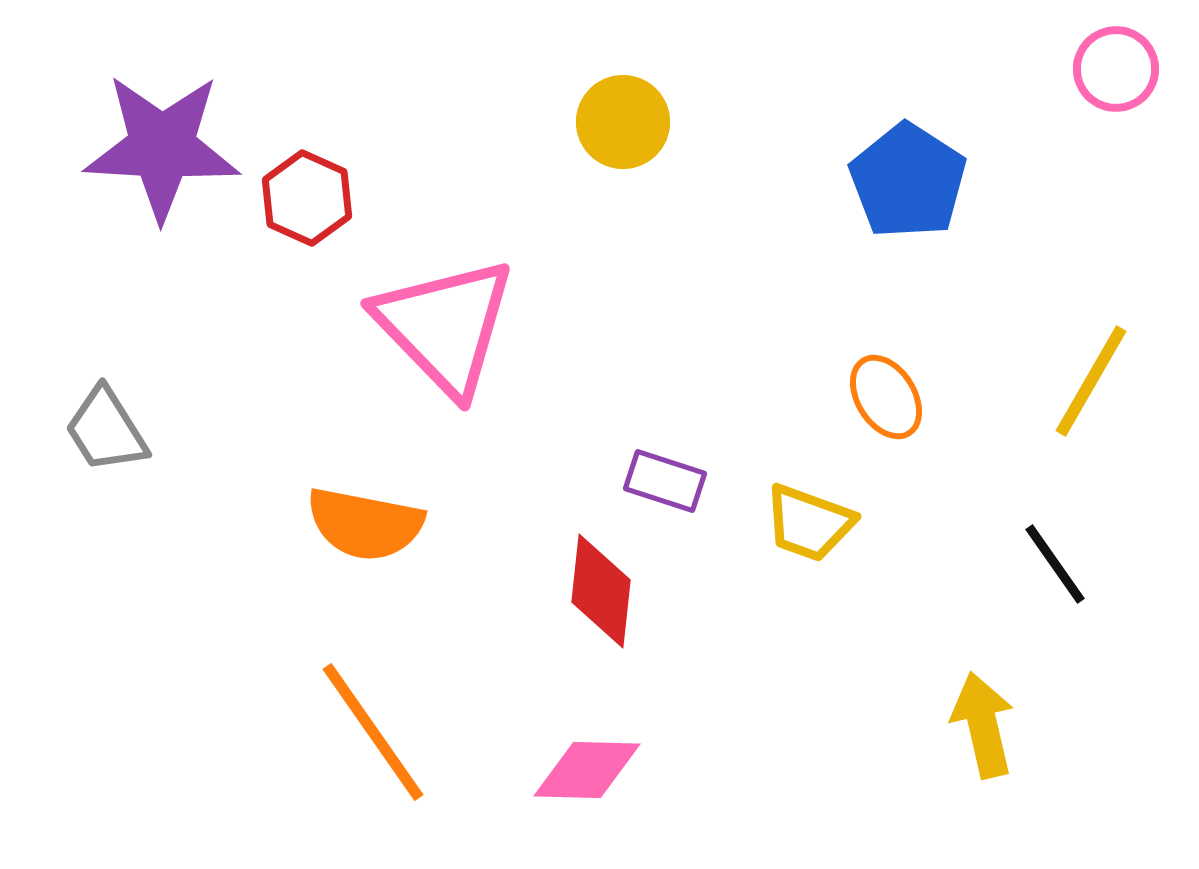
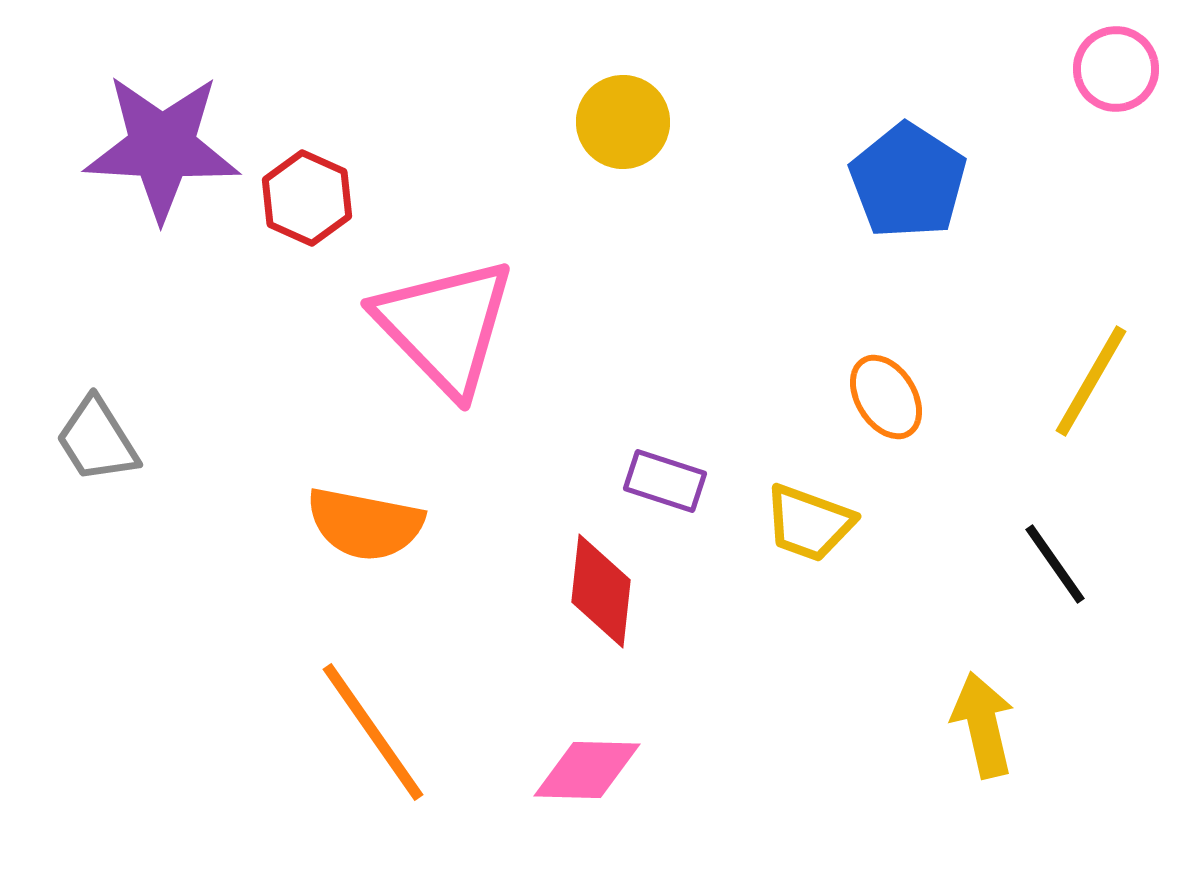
gray trapezoid: moved 9 px left, 10 px down
